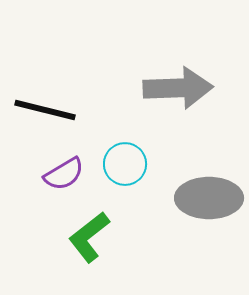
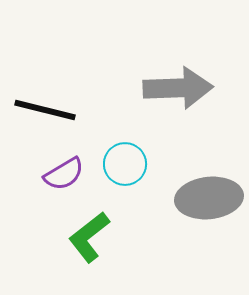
gray ellipse: rotated 6 degrees counterclockwise
